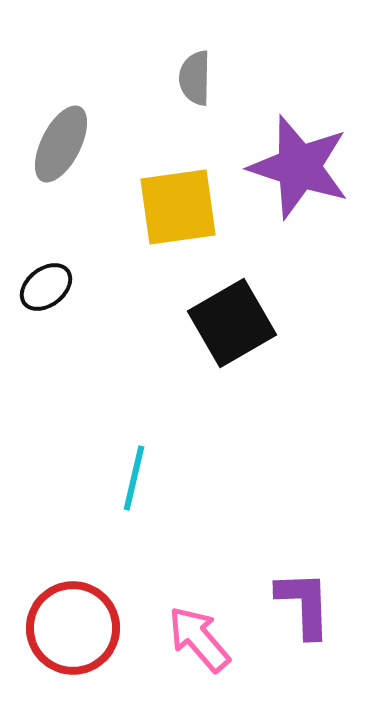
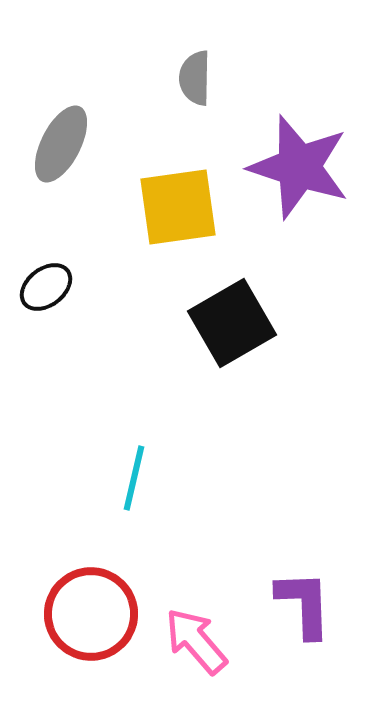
red circle: moved 18 px right, 14 px up
pink arrow: moved 3 px left, 2 px down
